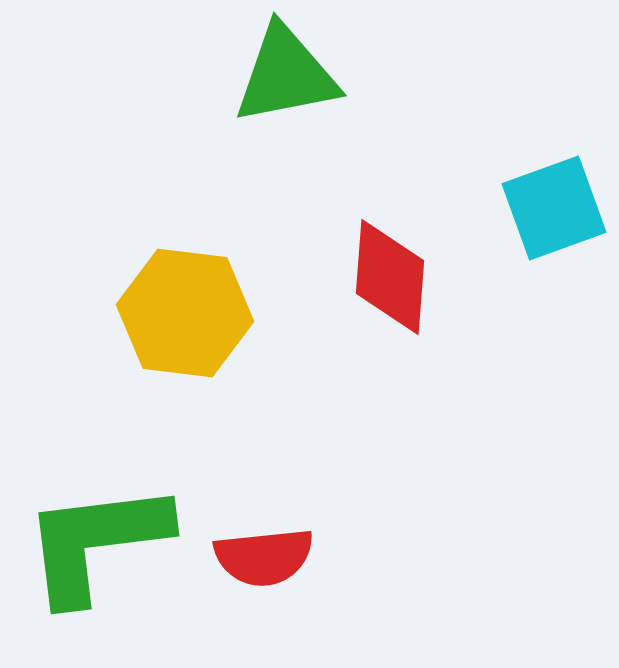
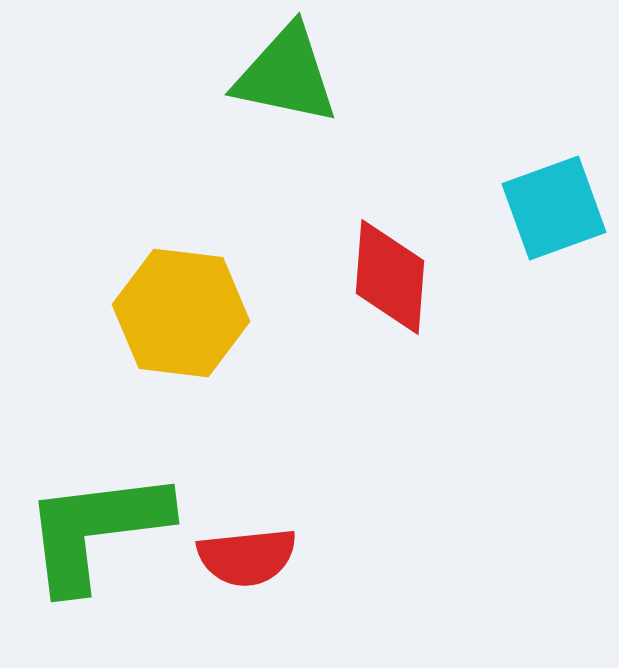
green triangle: rotated 23 degrees clockwise
yellow hexagon: moved 4 px left
green L-shape: moved 12 px up
red semicircle: moved 17 px left
